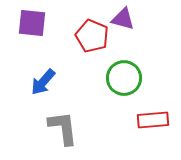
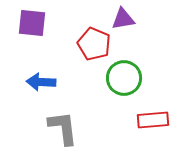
purple triangle: rotated 25 degrees counterclockwise
red pentagon: moved 2 px right, 8 px down
blue arrow: moved 2 px left; rotated 52 degrees clockwise
